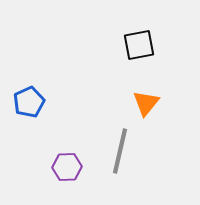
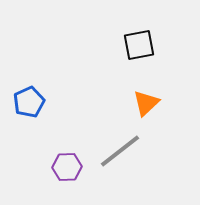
orange triangle: rotated 8 degrees clockwise
gray line: rotated 39 degrees clockwise
